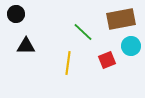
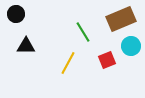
brown rectangle: rotated 12 degrees counterclockwise
green line: rotated 15 degrees clockwise
yellow line: rotated 20 degrees clockwise
